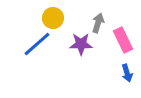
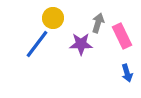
pink rectangle: moved 1 px left, 4 px up
blue line: rotated 12 degrees counterclockwise
